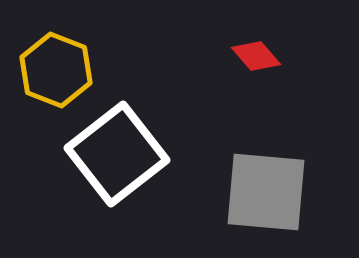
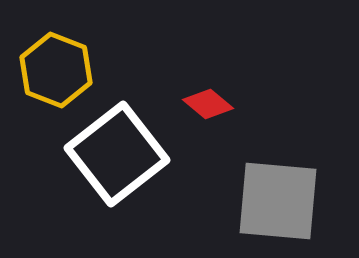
red diamond: moved 48 px left, 48 px down; rotated 9 degrees counterclockwise
gray square: moved 12 px right, 9 px down
